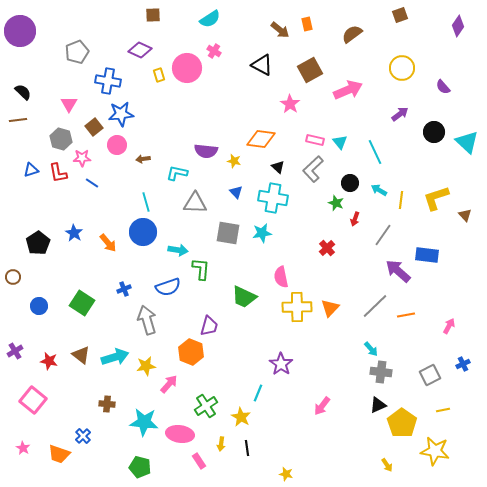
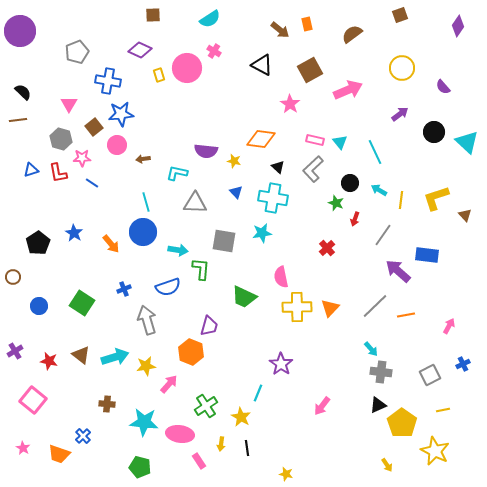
gray square at (228, 233): moved 4 px left, 8 px down
orange arrow at (108, 243): moved 3 px right, 1 px down
yellow star at (435, 451): rotated 16 degrees clockwise
